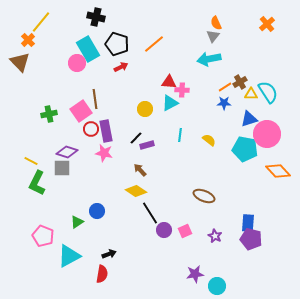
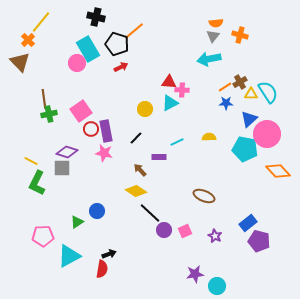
orange semicircle at (216, 23): rotated 72 degrees counterclockwise
orange cross at (267, 24): moved 27 px left, 11 px down; rotated 35 degrees counterclockwise
orange line at (154, 44): moved 20 px left, 13 px up
brown line at (95, 99): moved 51 px left
blue star at (224, 103): moved 2 px right
blue triangle at (249, 119): rotated 24 degrees counterclockwise
cyan line at (180, 135): moved 3 px left, 7 px down; rotated 56 degrees clockwise
yellow semicircle at (209, 140): moved 3 px up; rotated 40 degrees counterclockwise
purple rectangle at (147, 145): moved 12 px right, 12 px down; rotated 16 degrees clockwise
black line at (150, 213): rotated 15 degrees counterclockwise
blue rectangle at (248, 223): rotated 48 degrees clockwise
pink pentagon at (43, 236): rotated 25 degrees counterclockwise
purple pentagon at (251, 239): moved 8 px right, 2 px down
red semicircle at (102, 274): moved 5 px up
